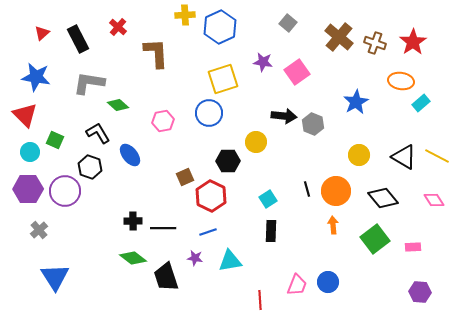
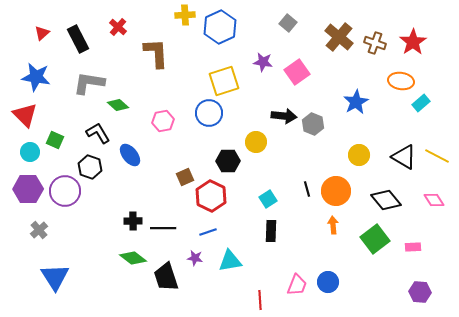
yellow square at (223, 79): moved 1 px right, 2 px down
black diamond at (383, 198): moved 3 px right, 2 px down
